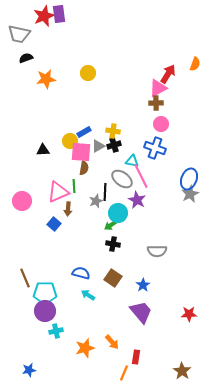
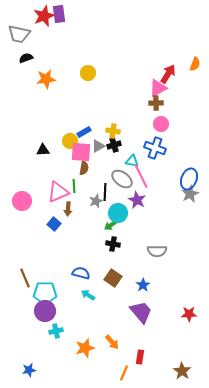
red rectangle at (136, 357): moved 4 px right
